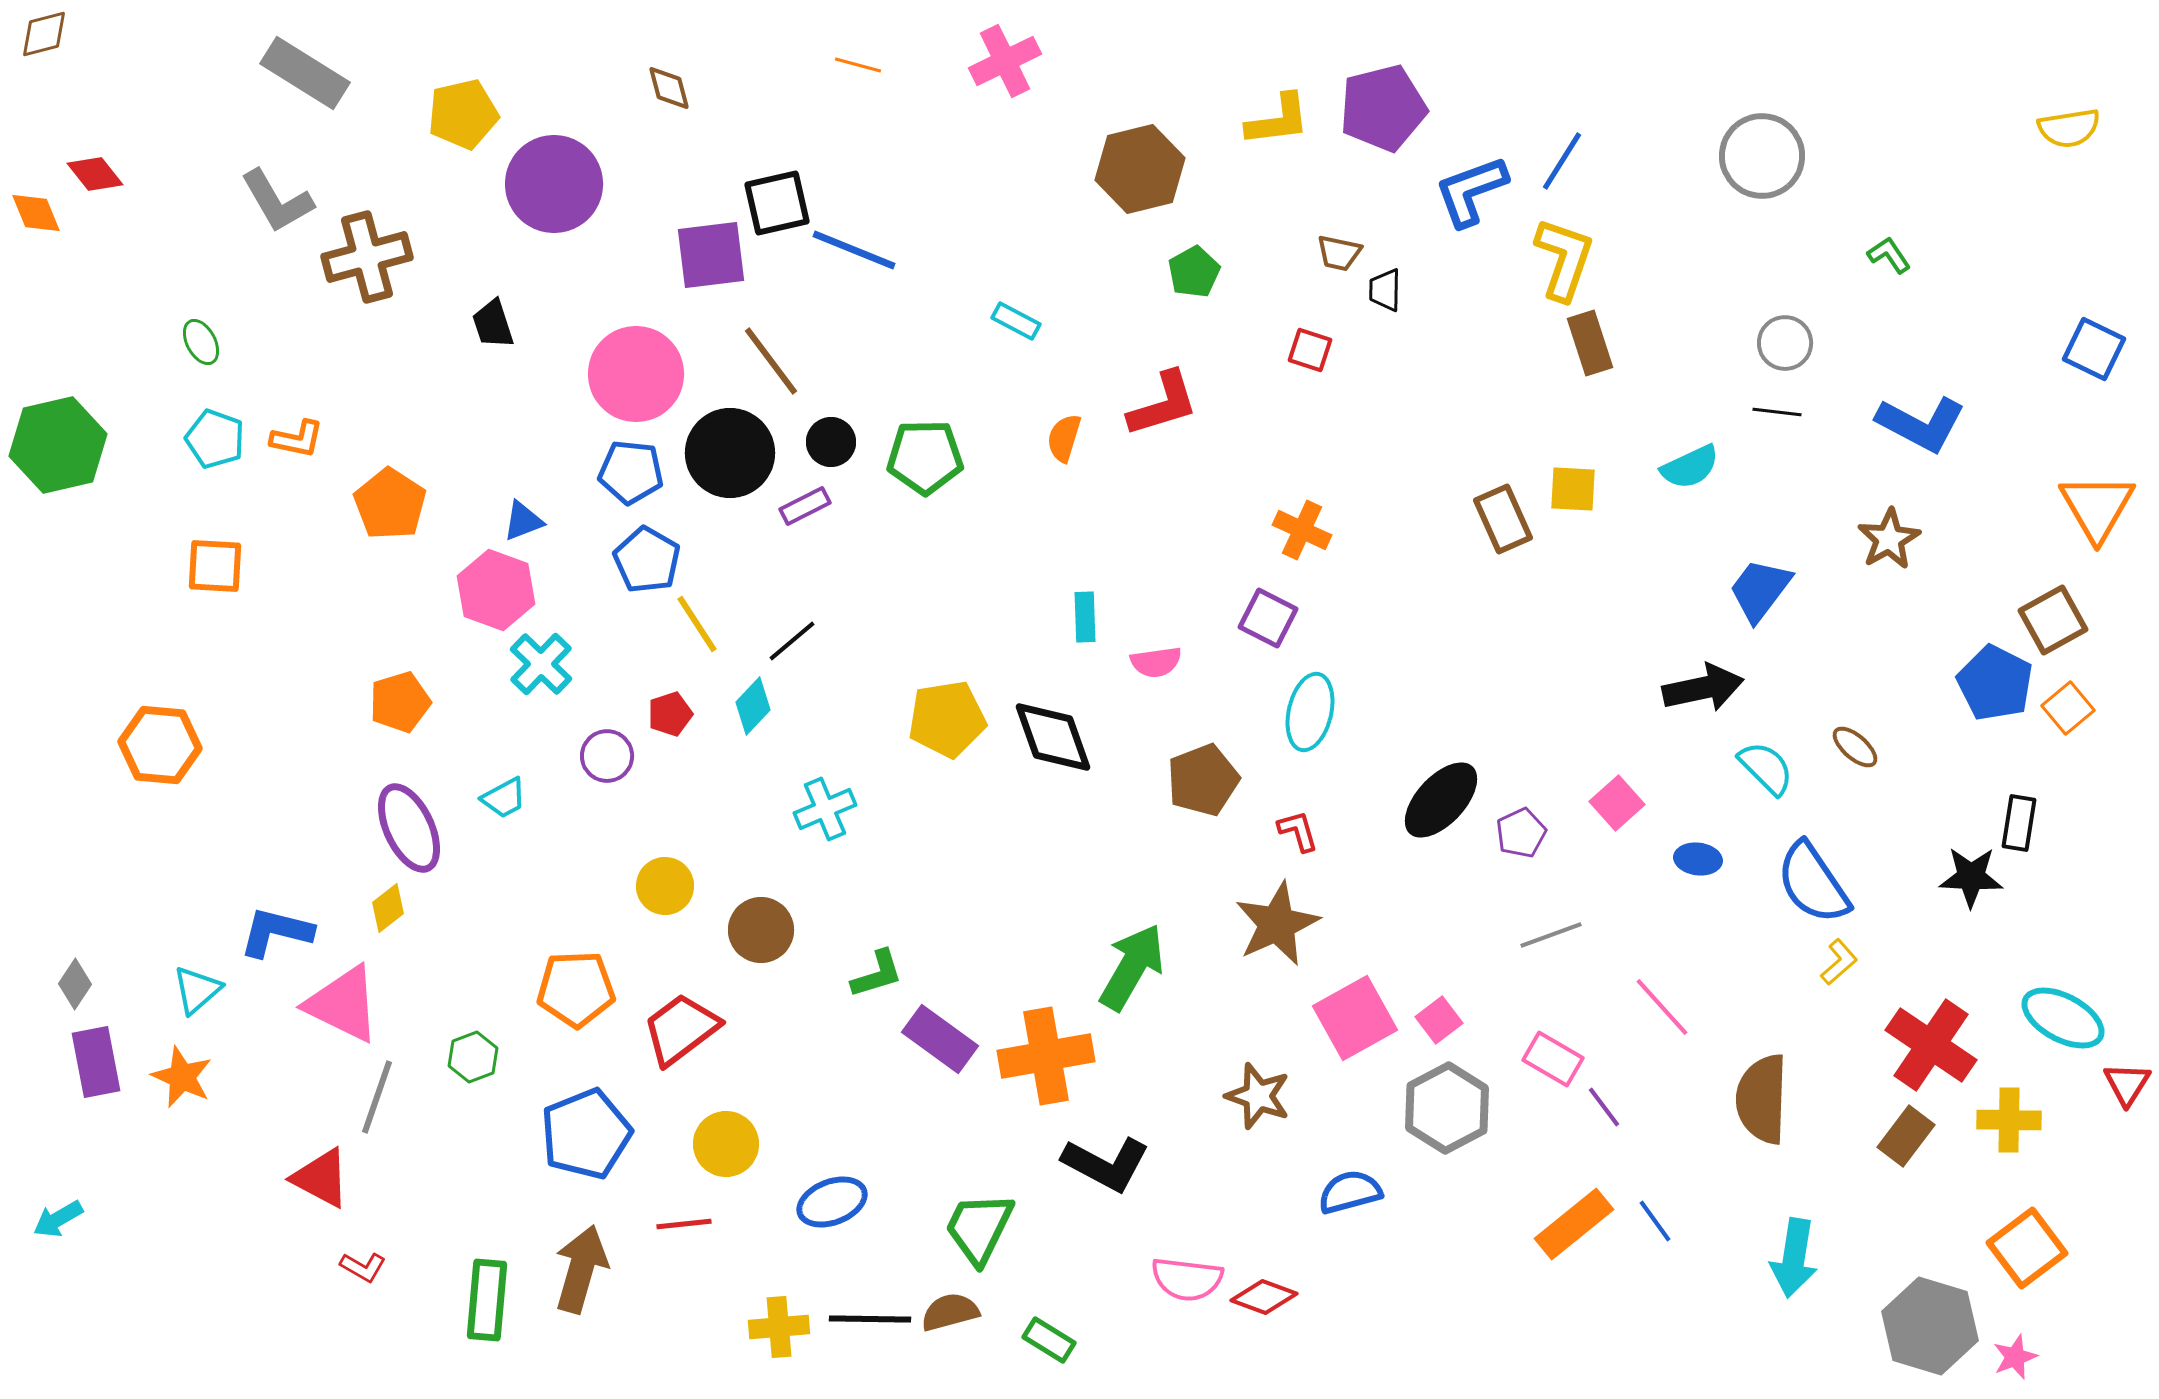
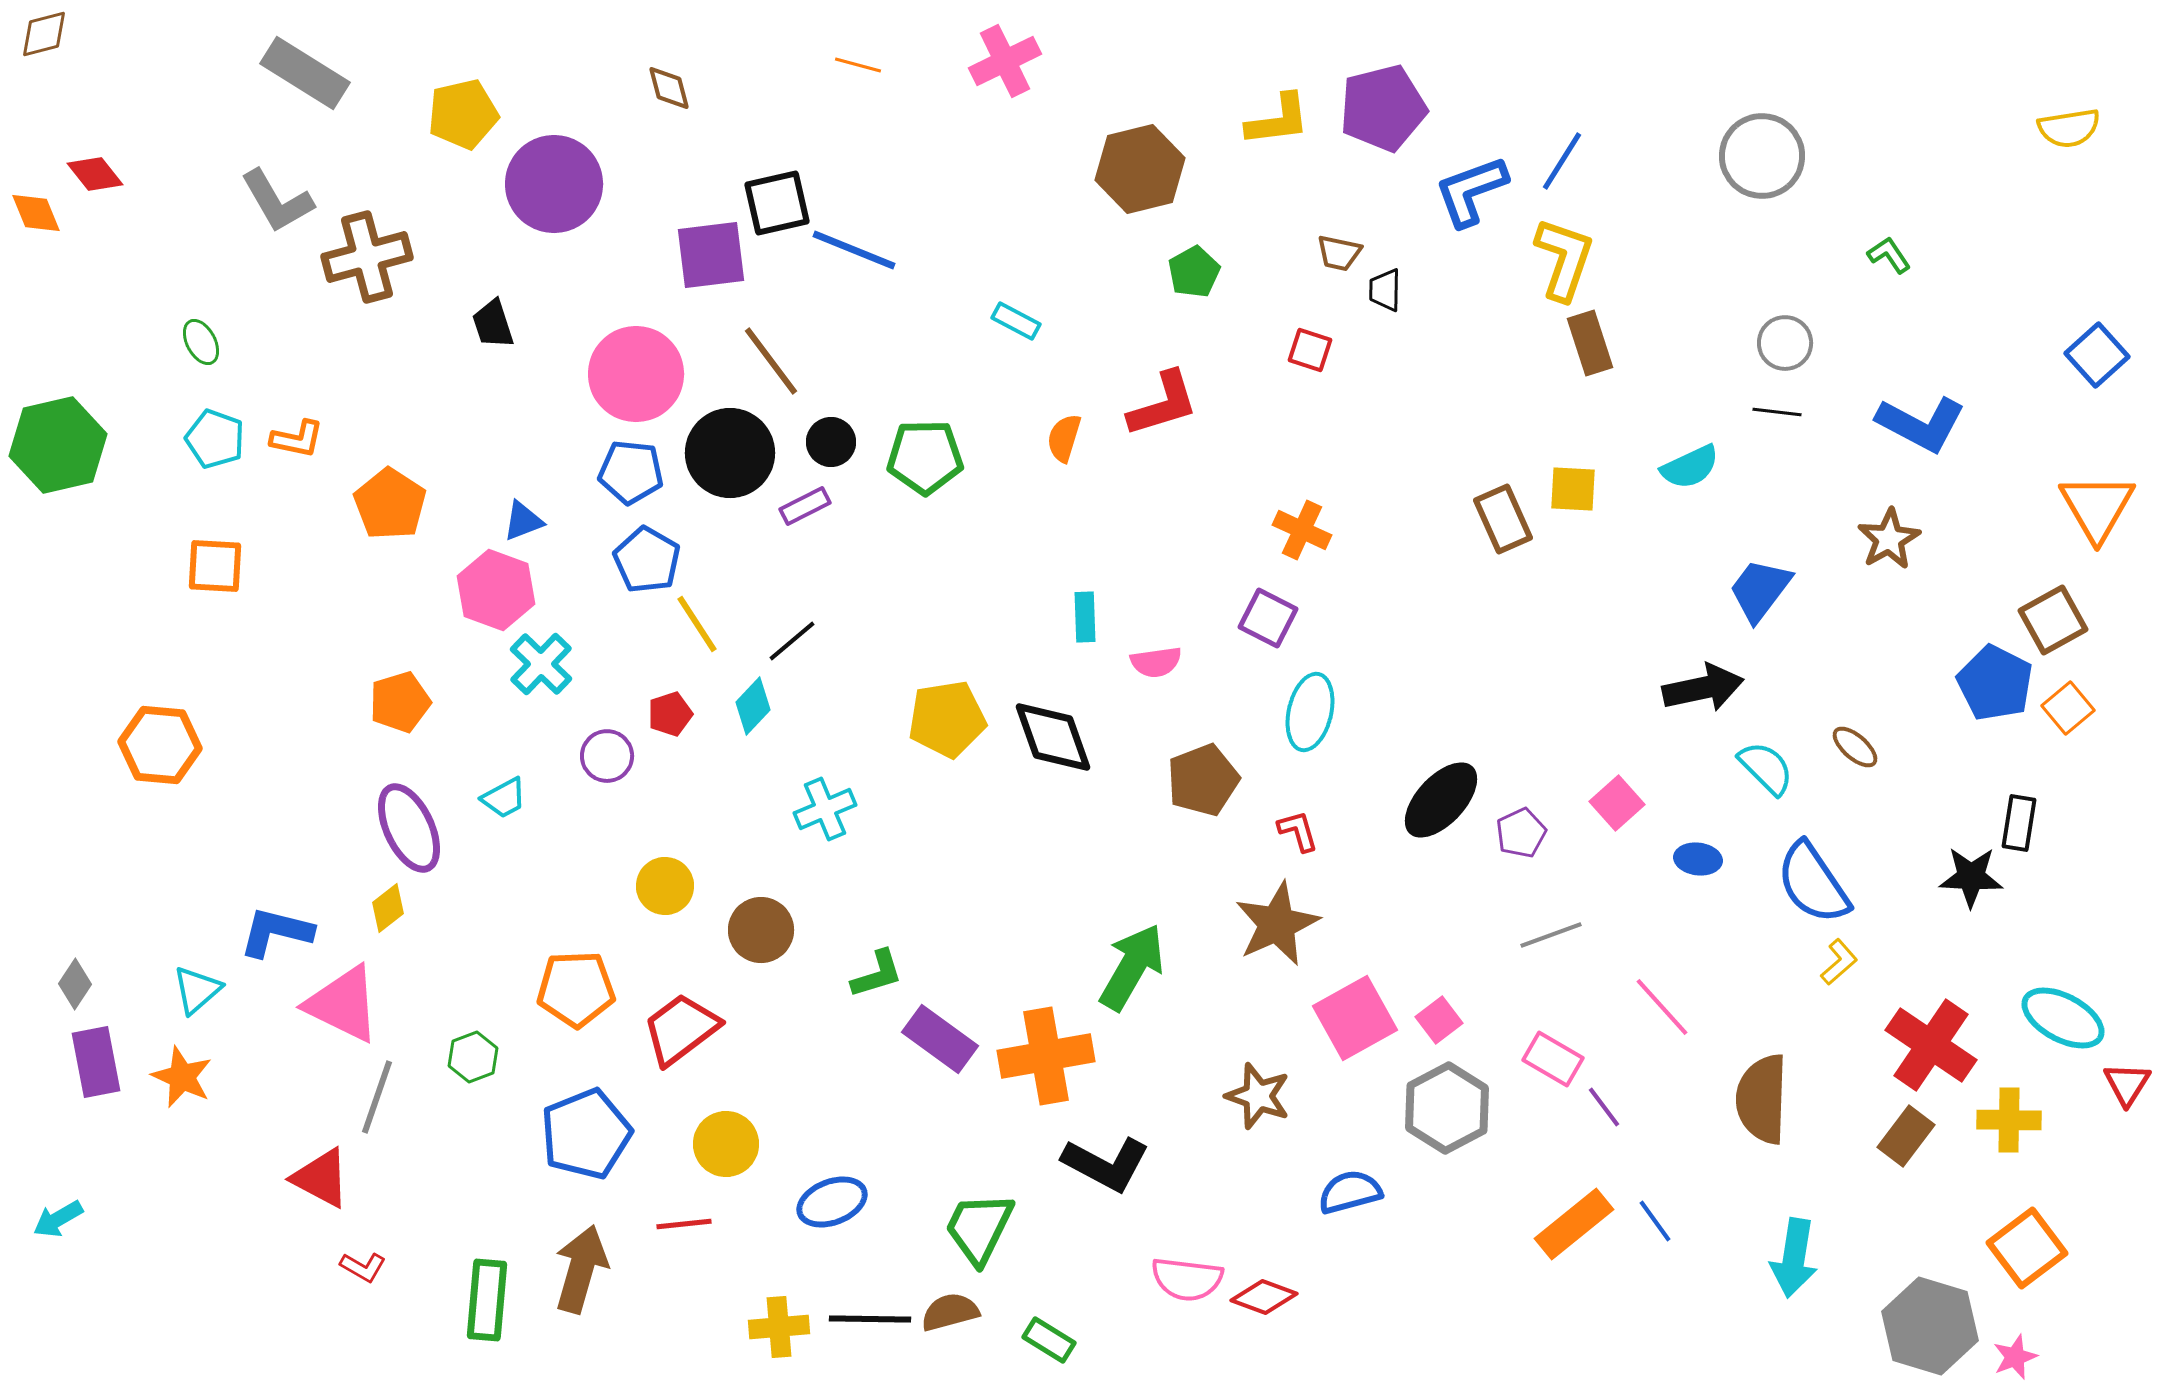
blue square at (2094, 349): moved 3 px right, 6 px down; rotated 22 degrees clockwise
